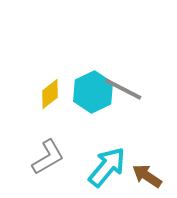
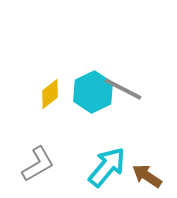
gray L-shape: moved 10 px left, 7 px down
